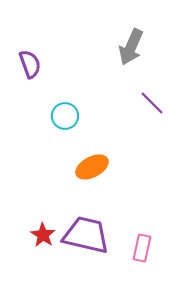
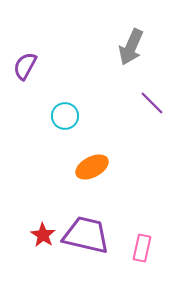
purple semicircle: moved 5 px left, 2 px down; rotated 132 degrees counterclockwise
